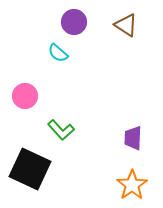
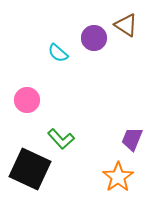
purple circle: moved 20 px right, 16 px down
pink circle: moved 2 px right, 4 px down
green L-shape: moved 9 px down
purple trapezoid: moved 1 px left, 1 px down; rotated 20 degrees clockwise
orange star: moved 14 px left, 8 px up
